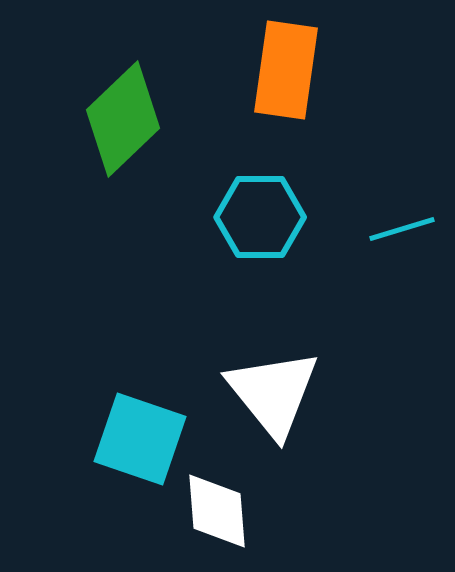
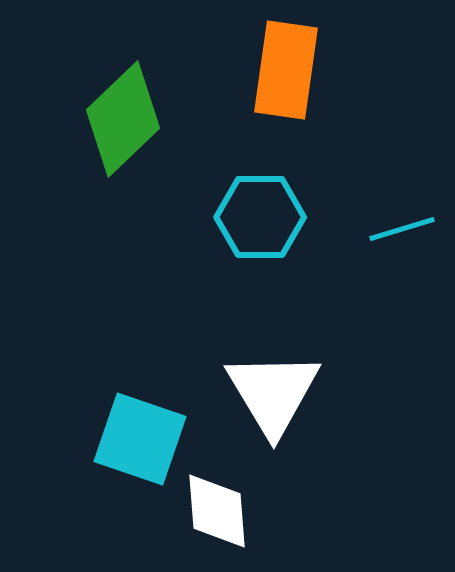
white triangle: rotated 8 degrees clockwise
